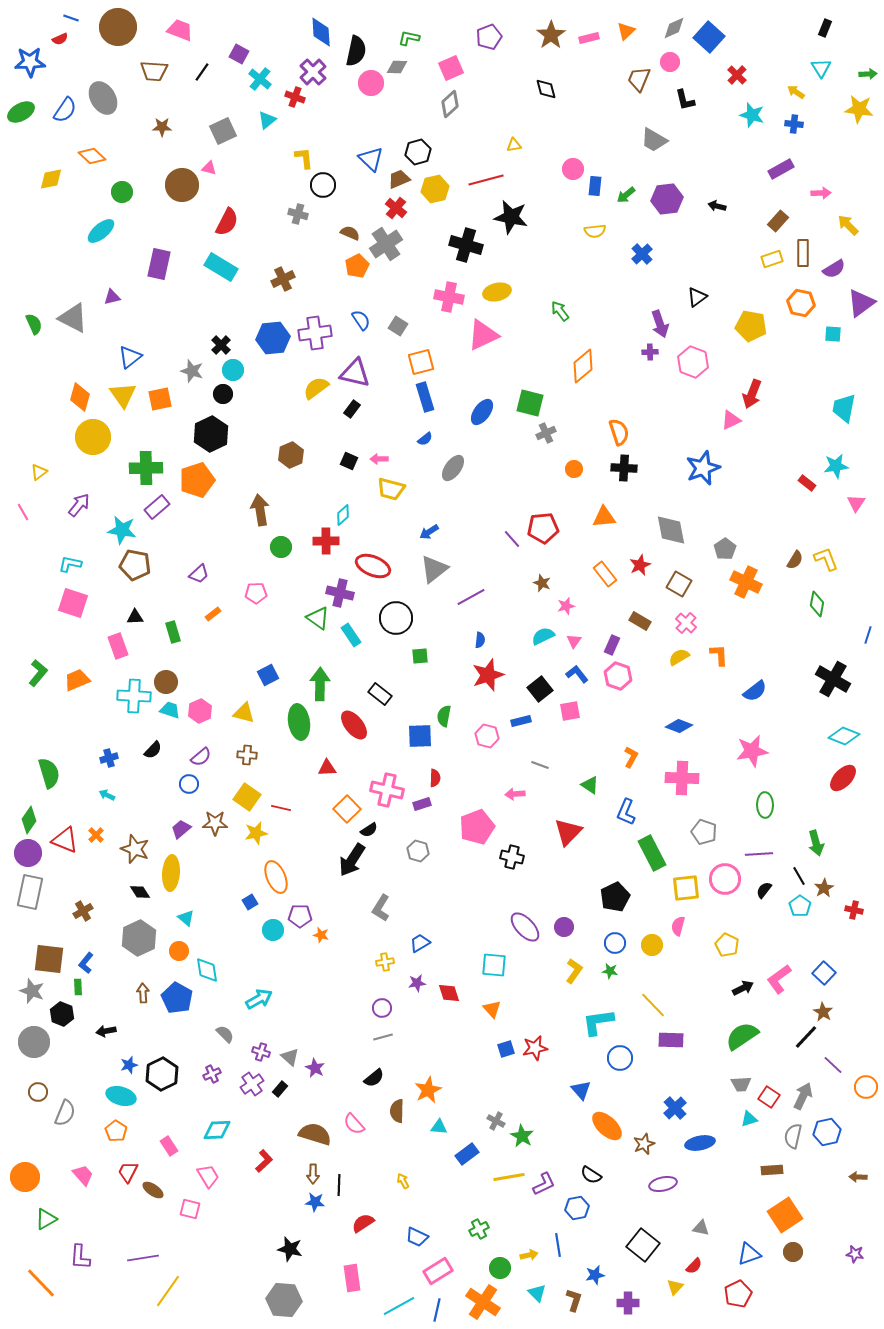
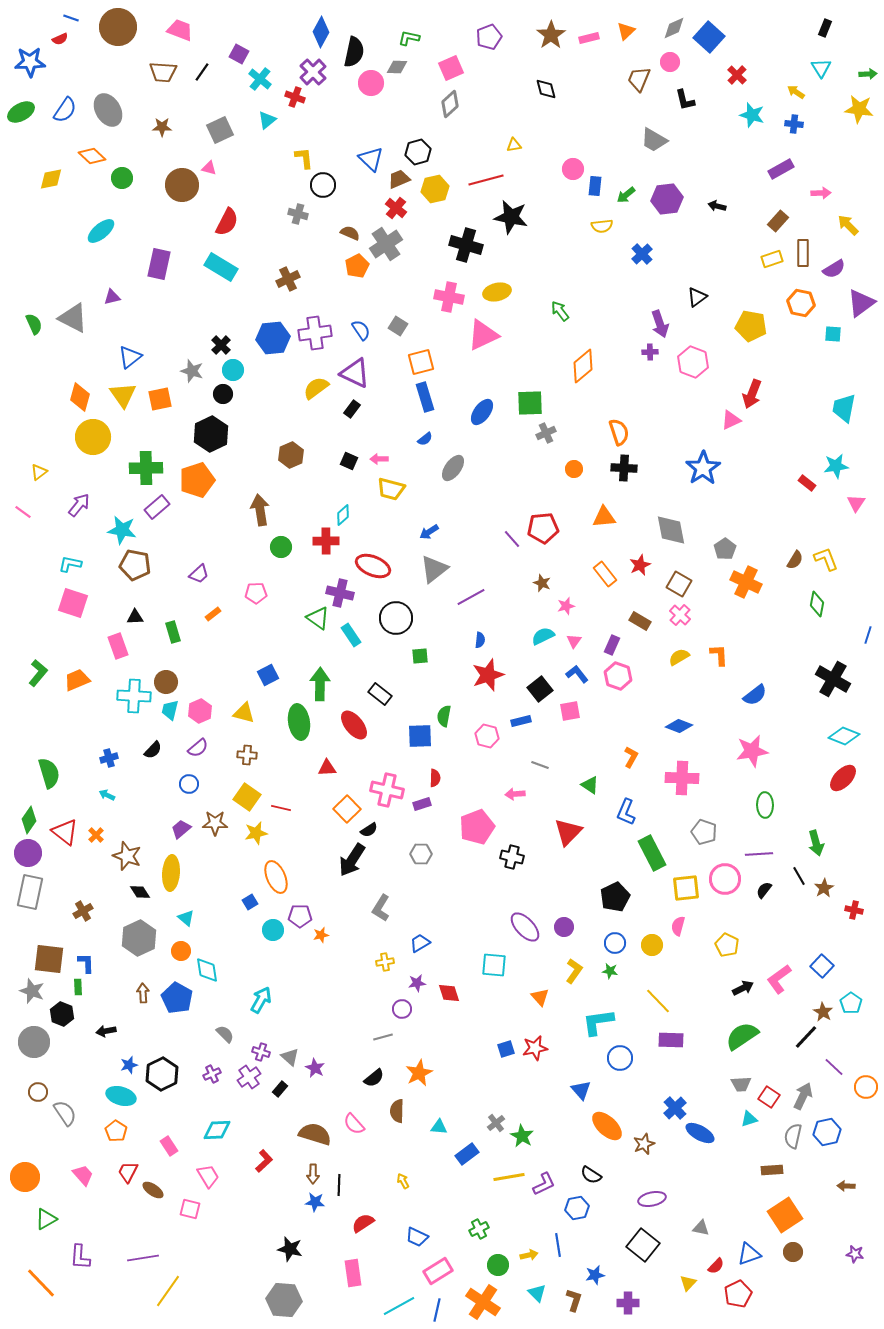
blue diamond at (321, 32): rotated 32 degrees clockwise
black semicircle at (356, 51): moved 2 px left, 1 px down
brown trapezoid at (154, 71): moved 9 px right, 1 px down
gray ellipse at (103, 98): moved 5 px right, 12 px down
gray square at (223, 131): moved 3 px left, 1 px up
green circle at (122, 192): moved 14 px up
yellow semicircle at (595, 231): moved 7 px right, 5 px up
brown cross at (283, 279): moved 5 px right
blue semicircle at (361, 320): moved 10 px down
purple triangle at (355, 373): rotated 12 degrees clockwise
green square at (530, 403): rotated 16 degrees counterclockwise
blue star at (703, 468): rotated 12 degrees counterclockwise
pink line at (23, 512): rotated 24 degrees counterclockwise
pink cross at (686, 623): moved 6 px left, 8 px up
blue semicircle at (755, 691): moved 4 px down
cyan trapezoid at (170, 710): rotated 95 degrees counterclockwise
purple semicircle at (201, 757): moved 3 px left, 9 px up
red triangle at (65, 840): moved 8 px up; rotated 16 degrees clockwise
brown star at (135, 849): moved 8 px left, 7 px down
gray hexagon at (418, 851): moved 3 px right, 3 px down; rotated 15 degrees counterclockwise
cyan pentagon at (800, 906): moved 51 px right, 97 px down
orange star at (321, 935): rotated 28 degrees counterclockwise
orange circle at (179, 951): moved 2 px right
blue L-shape at (86, 963): rotated 140 degrees clockwise
blue square at (824, 973): moved 2 px left, 7 px up
cyan arrow at (259, 999): moved 2 px right, 1 px down; rotated 32 degrees counterclockwise
yellow line at (653, 1005): moved 5 px right, 4 px up
purple circle at (382, 1008): moved 20 px right, 1 px down
orange triangle at (492, 1009): moved 48 px right, 12 px up
purple line at (833, 1065): moved 1 px right, 2 px down
purple cross at (252, 1084): moved 3 px left, 7 px up
orange star at (428, 1090): moved 9 px left, 17 px up
gray semicircle at (65, 1113): rotated 56 degrees counterclockwise
gray cross at (496, 1121): moved 2 px down; rotated 24 degrees clockwise
blue ellipse at (700, 1143): moved 10 px up; rotated 40 degrees clockwise
brown arrow at (858, 1177): moved 12 px left, 9 px down
purple ellipse at (663, 1184): moved 11 px left, 15 px down
red semicircle at (694, 1266): moved 22 px right
green circle at (500, 1268): moved 2 px left, 3 px up
pink rectangle at (352, 1278): moved 1 px right, 5 px up
yellow triangle at (675, 1287): moved 13 px right, 4 px up
